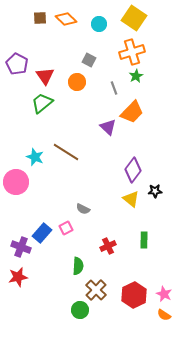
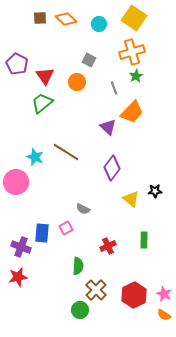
purple diamond: moved 21 px left, 2 px up
blue rectangle: rotated 36 degrees counterclockwise
